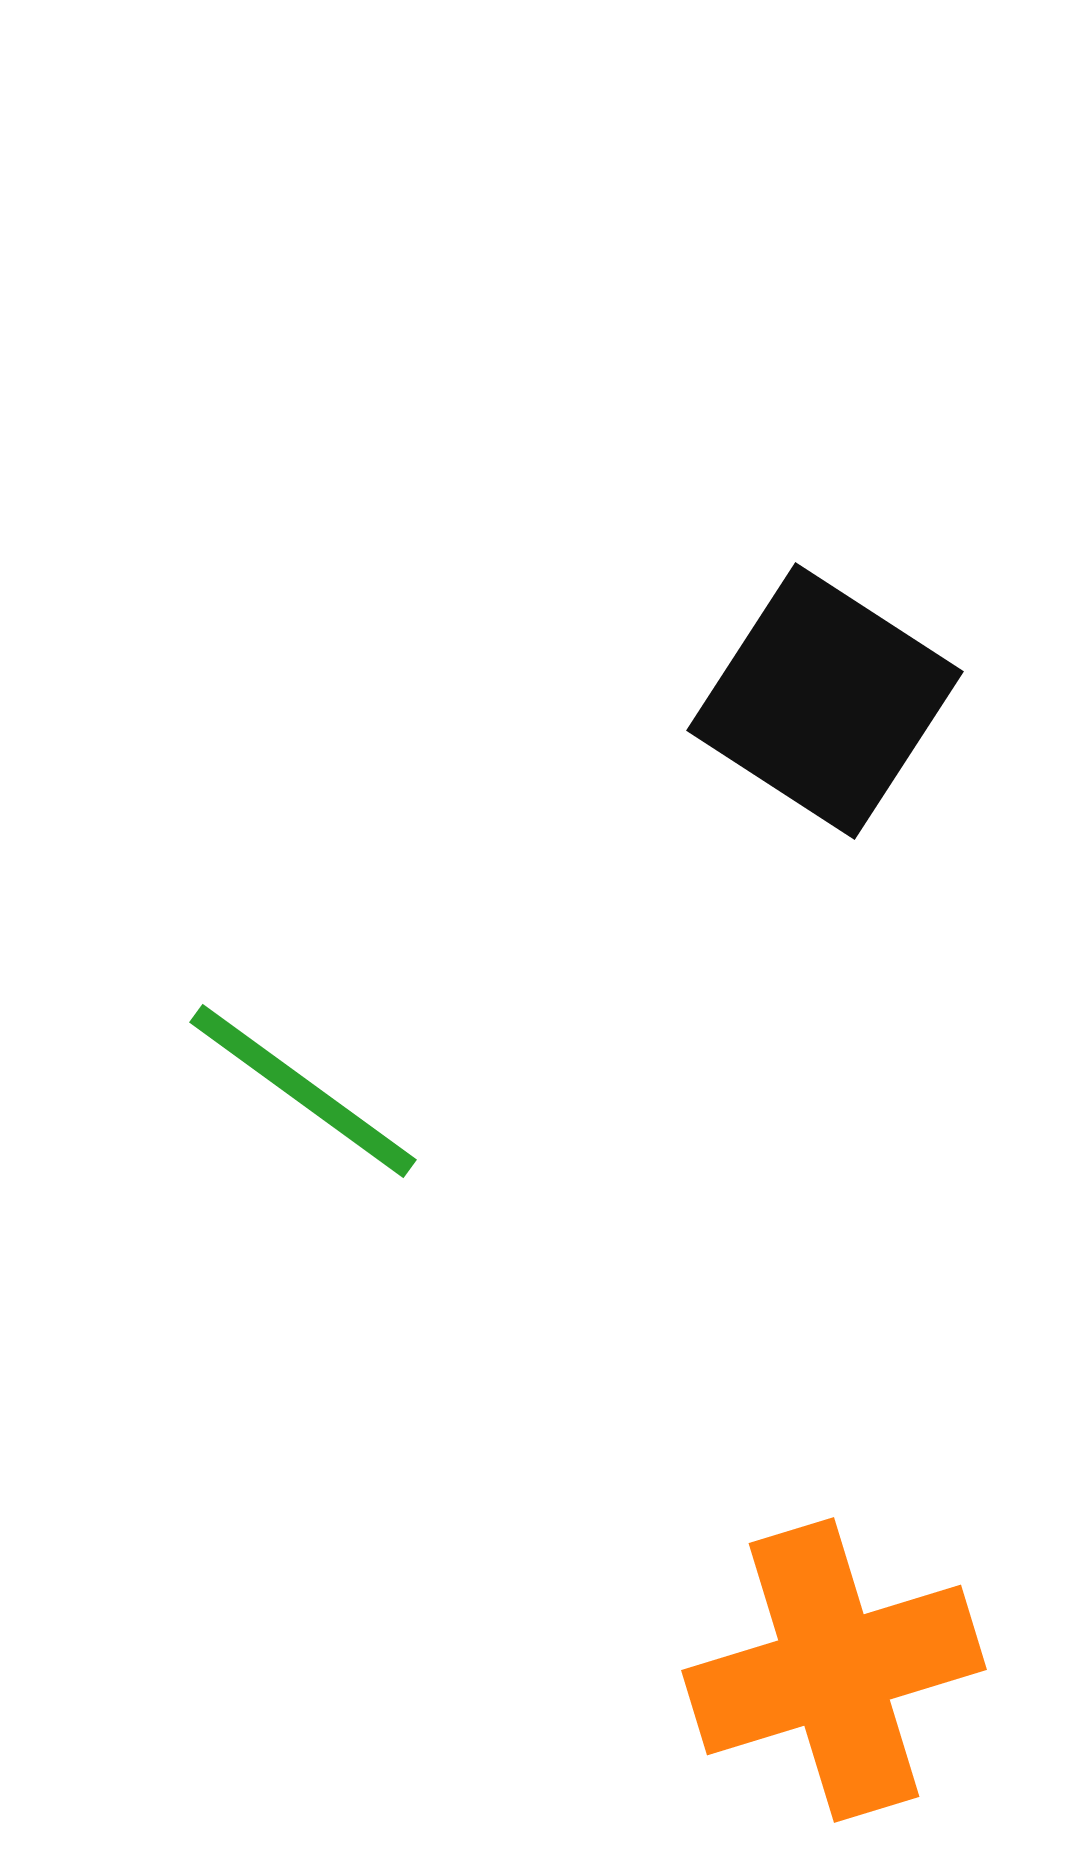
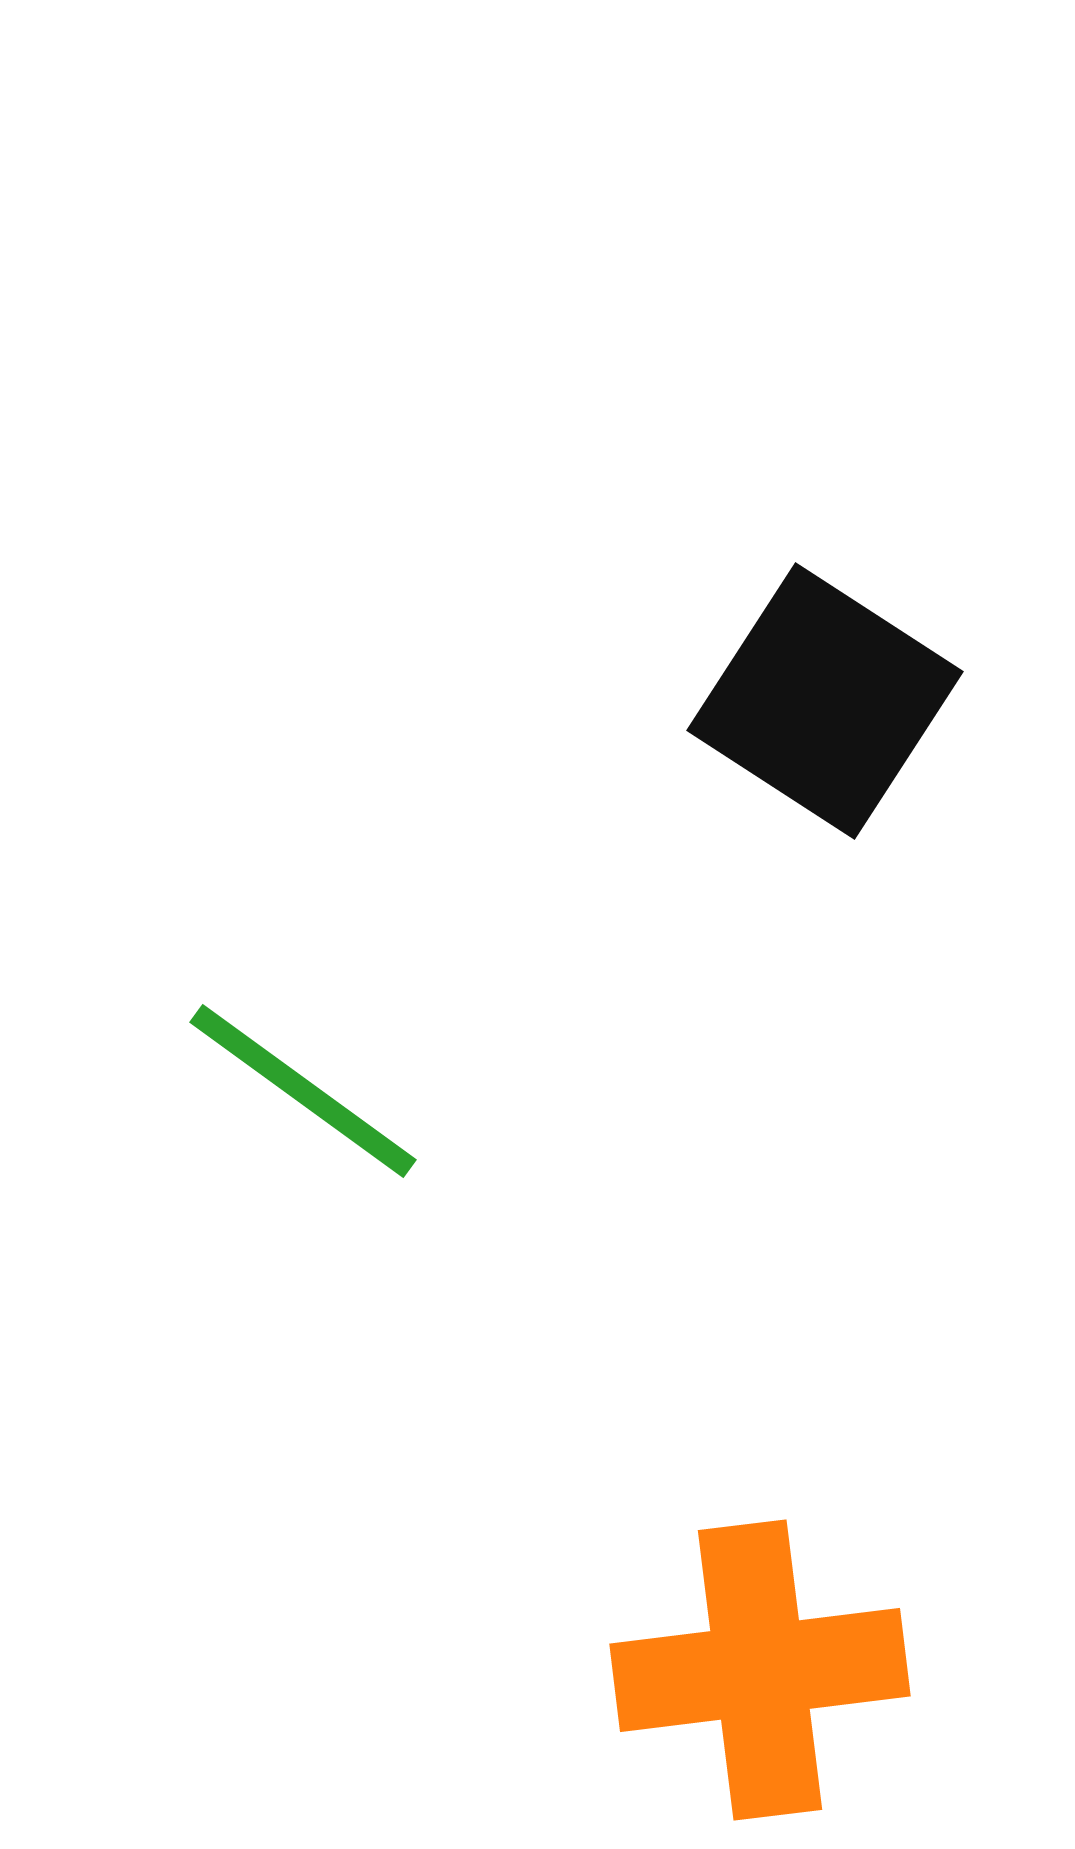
orange cross: moved 74 px left; rotated 10 degrees clockwise
